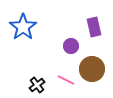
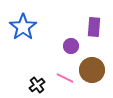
purple rectangle: rotated 18 degrees clockwise
brown circle: moved 1 px down
pink line: moved 1 px left, 2 px up
